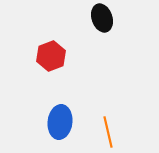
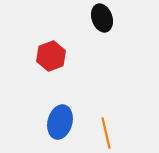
blue ellipse: rotated 8 degrees clockwise
orange line: moved 2 px left, 1 px down
